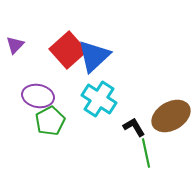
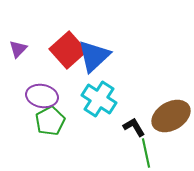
purple triangle: moved 3 px right, 4 px down
purple ellipse: moved 4 px right
